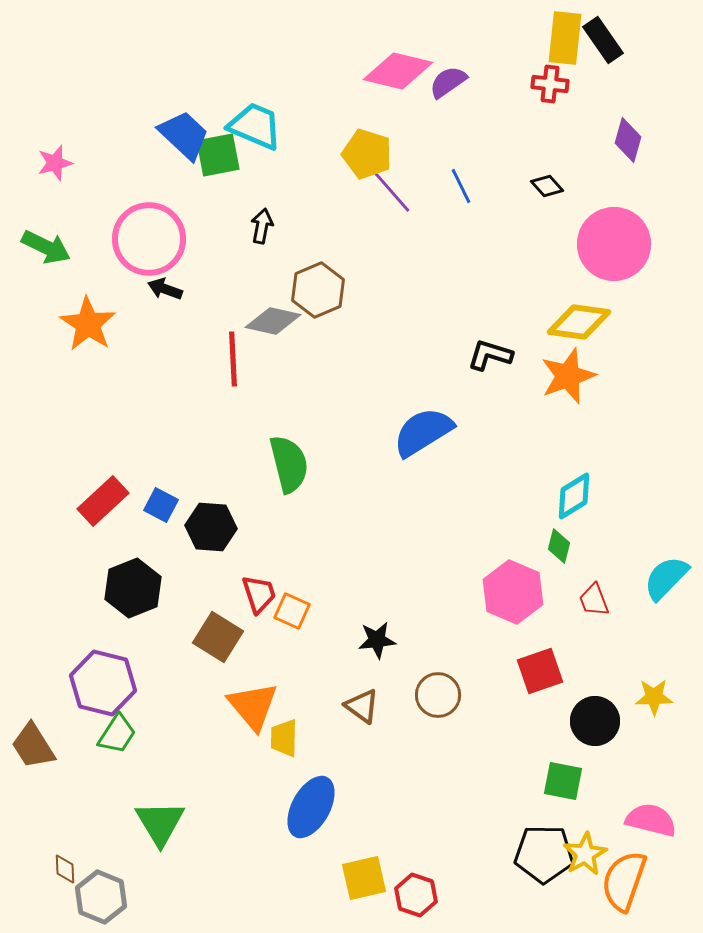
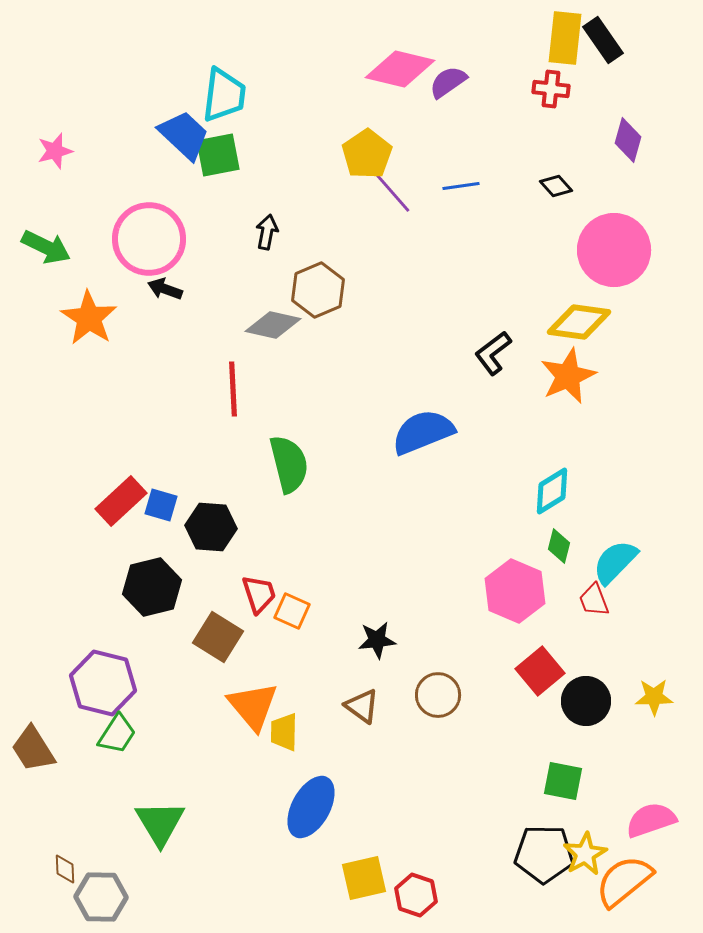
pink diamond at (398, 71): moved 2 px right, 2 px up
red cross at (550, 84): moved 1 px right, 5 px down
cyan trapezoid at (255, 126): moved 31 px left, 31 px up; rotated 74 degrees clockwise
yellow pentagon at (367, 154): rotated 21 degrees clockwise
pink star at (55, 163): moved 12 px up
blue line at (461, 186): rotated 72 degrees counterclockwise
black diamond at (547, 186): moved 9 px right
black arrow at (262, 226): moved 5 px right, 6 px down
pink circle at (614, 244): moved 6 px down
gray diamond at (273, 321): moved 4 px down
orange star at (88, 324): moved 1 px right, 6 px up
black L-shape at (490, 355): moved 3 px right, 2 px up; rotated 54 degrees counterclockwise
red line at (233, 359): moved 30 px down
orange star at (568, 376): rotated 4 degrees counterclockwise
blue semicircle at (423, 432): rotated 10 degrees clockwise
cyan diamond at (574, 496): moved 22 px left, 5 px up
red rectangle at (103, 501): moved 18 px right
blue square at (161, 505): rotated 12 degrees counterclockwise
cyan semicircle at (666, 578): moved 51 px left, 16 px up
black hexagon at (133, 588): moved 19 px right, 1 px up; rotated 8 degrees clockwise
pink hexagon at (513, 592): moved 2 px right, 1 px up
red square at (540, 671): rotated 21 degrees counterclockwise
black circle at (595, 721): moved 9 px left, 20 px up
yellow trapezoid at (284, 738): moved 6 px up
brown trapezoid at (33, 746): moved 3 px down
pink semicircle at (651, 820): rotated 33 degrees counterclockwise
orange semicircle at (624, 881): rotated 32 degrees clockwise
gray hexagon at (101, 897): rotated 21 degrees counterclockwise
